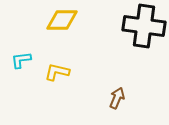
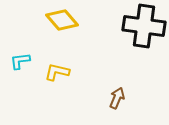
yellow diamond: rotated 48 degrees clockwise
cyan L-shape: moved 1 px left, 1 px down
